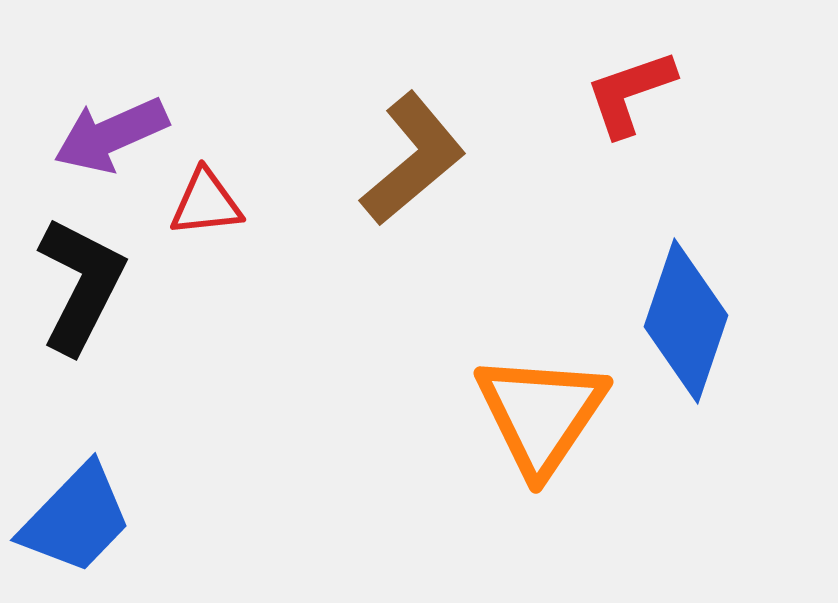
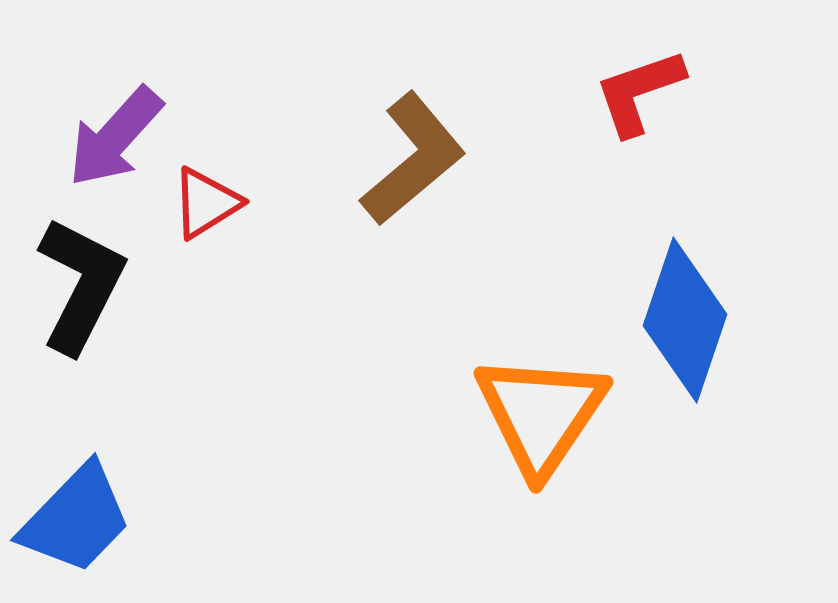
red L-shape: moved 9 px right, 1 px up
purple arrow: moved 4 px right, 2 px down; rotated 24 degrees counterclockwise
red triangle: rotated 26 degrees counterclockwise
blue diamond: moved 1 px left, 1 px up
